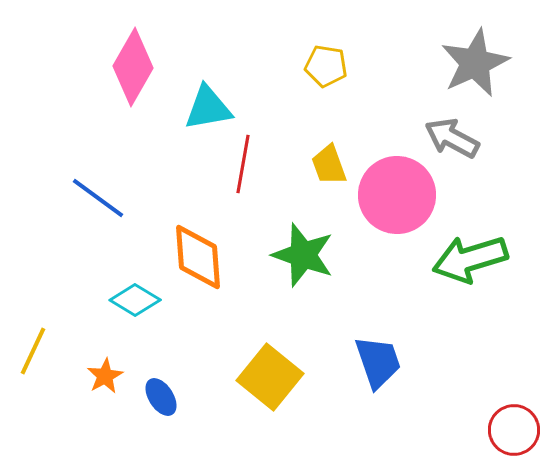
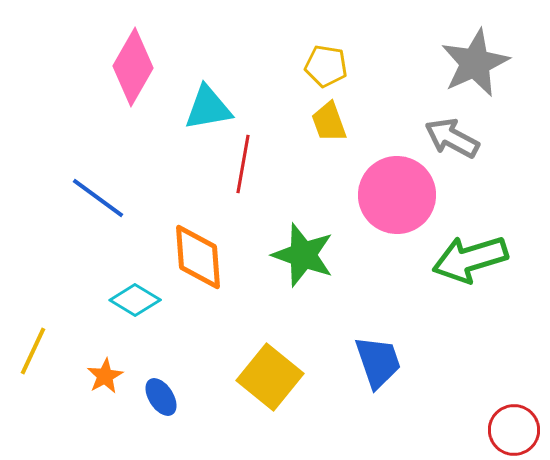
yellow trapezoid: moved 43 px up
